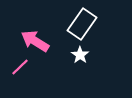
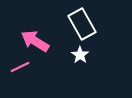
white rectangle: rotated 64 degrees counterclockwise
pink line: rotated 18 degrees clockwise
